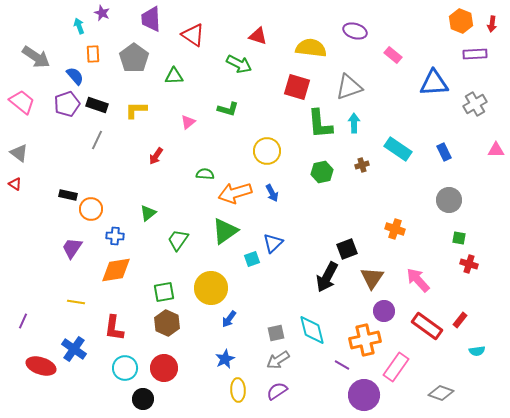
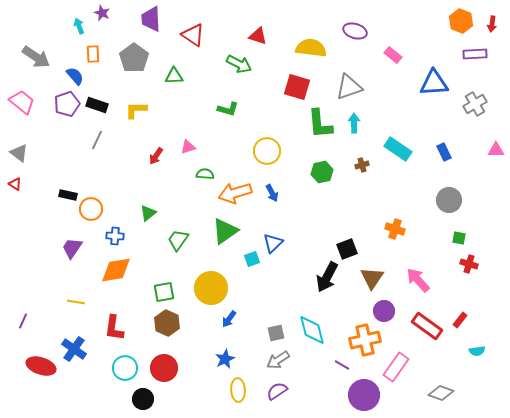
pink triangle at (188, 122): moved 25 px down; rotated 21 degrees clockwise
